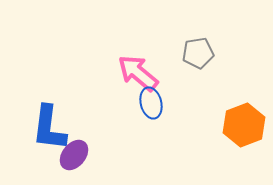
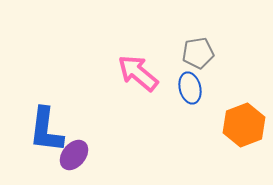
blue ellipse: moved 39 px right, 15 px up
blue L-shape: moved 3 px left, 2 px down
